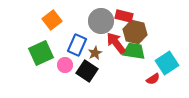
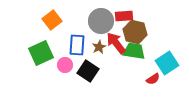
red rectangle: rotated 18 degrees counterclockwise
blue rectangle: rotated 20 degrees counterclockwise
brown star: moved 4 px right, 6 px up
black square: moved 1 px right
